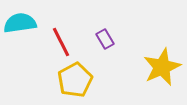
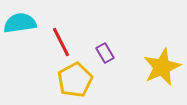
purple rectangle: moved 14 px down
